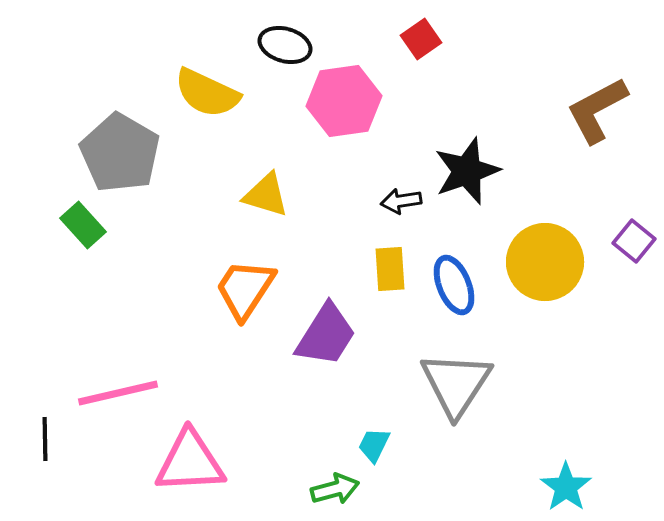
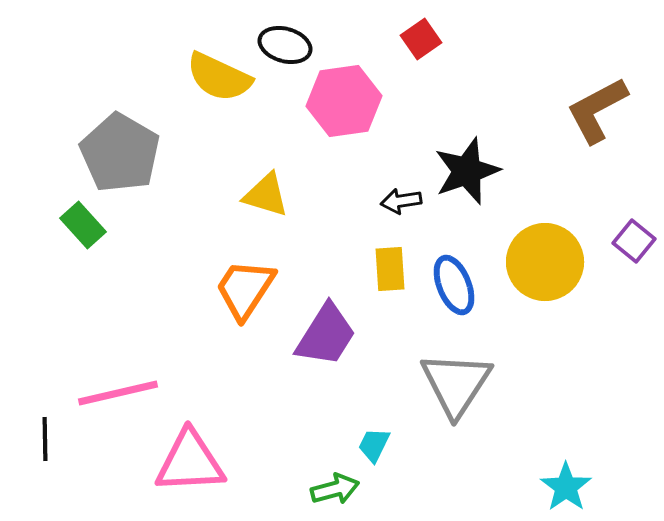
yellow semicircle: moved 12 px right, 16 px up
